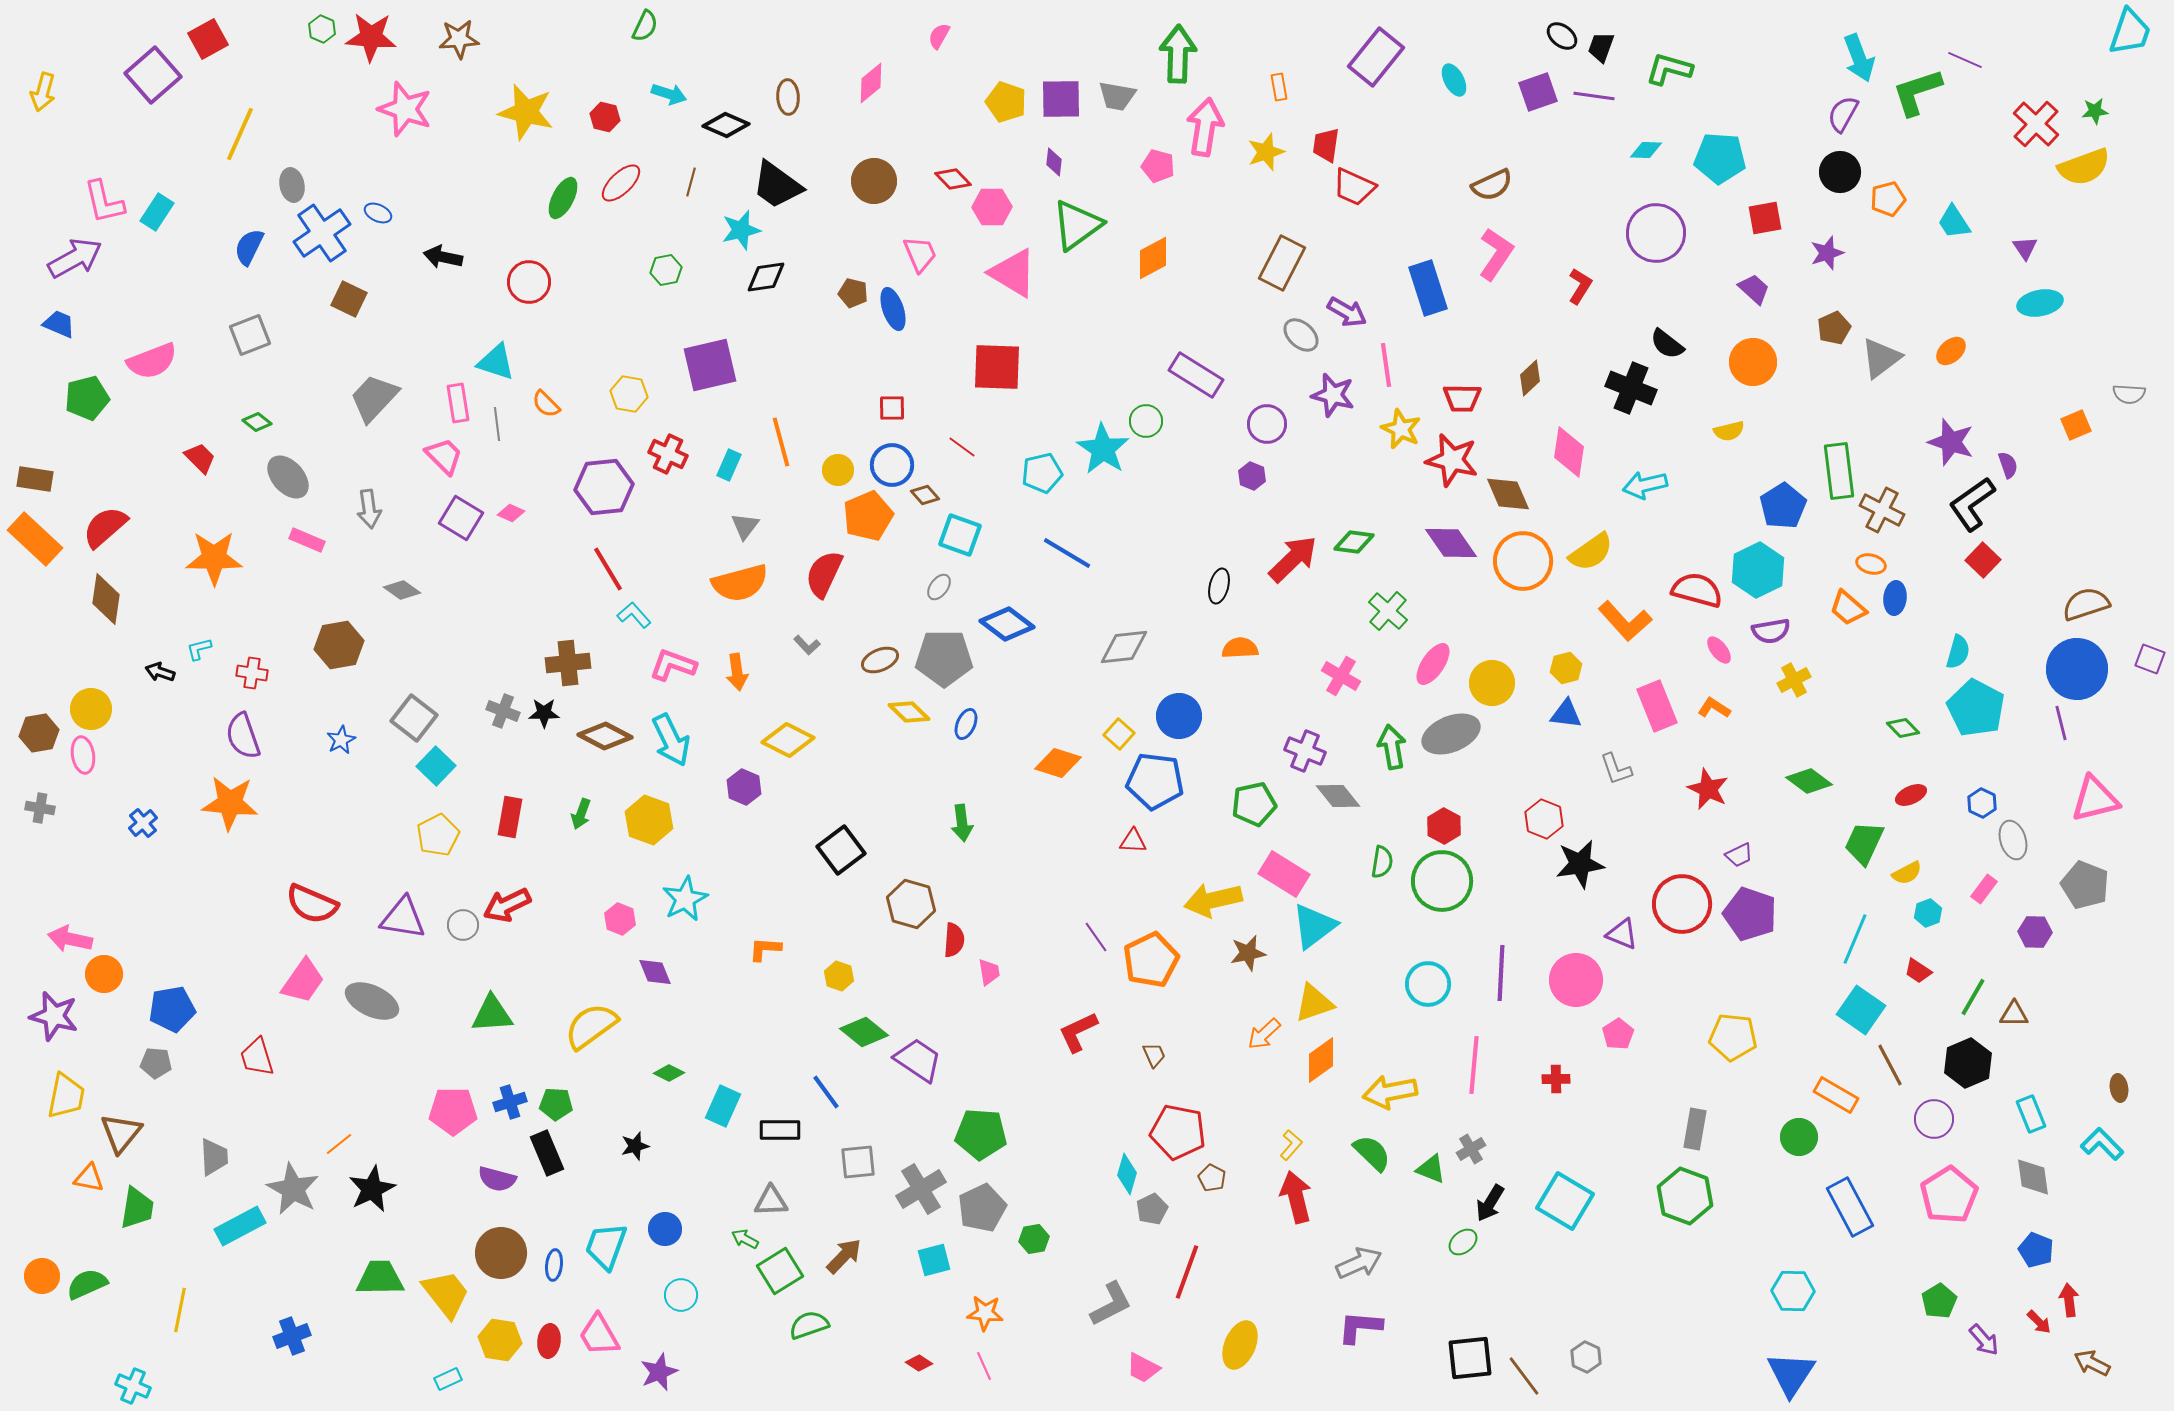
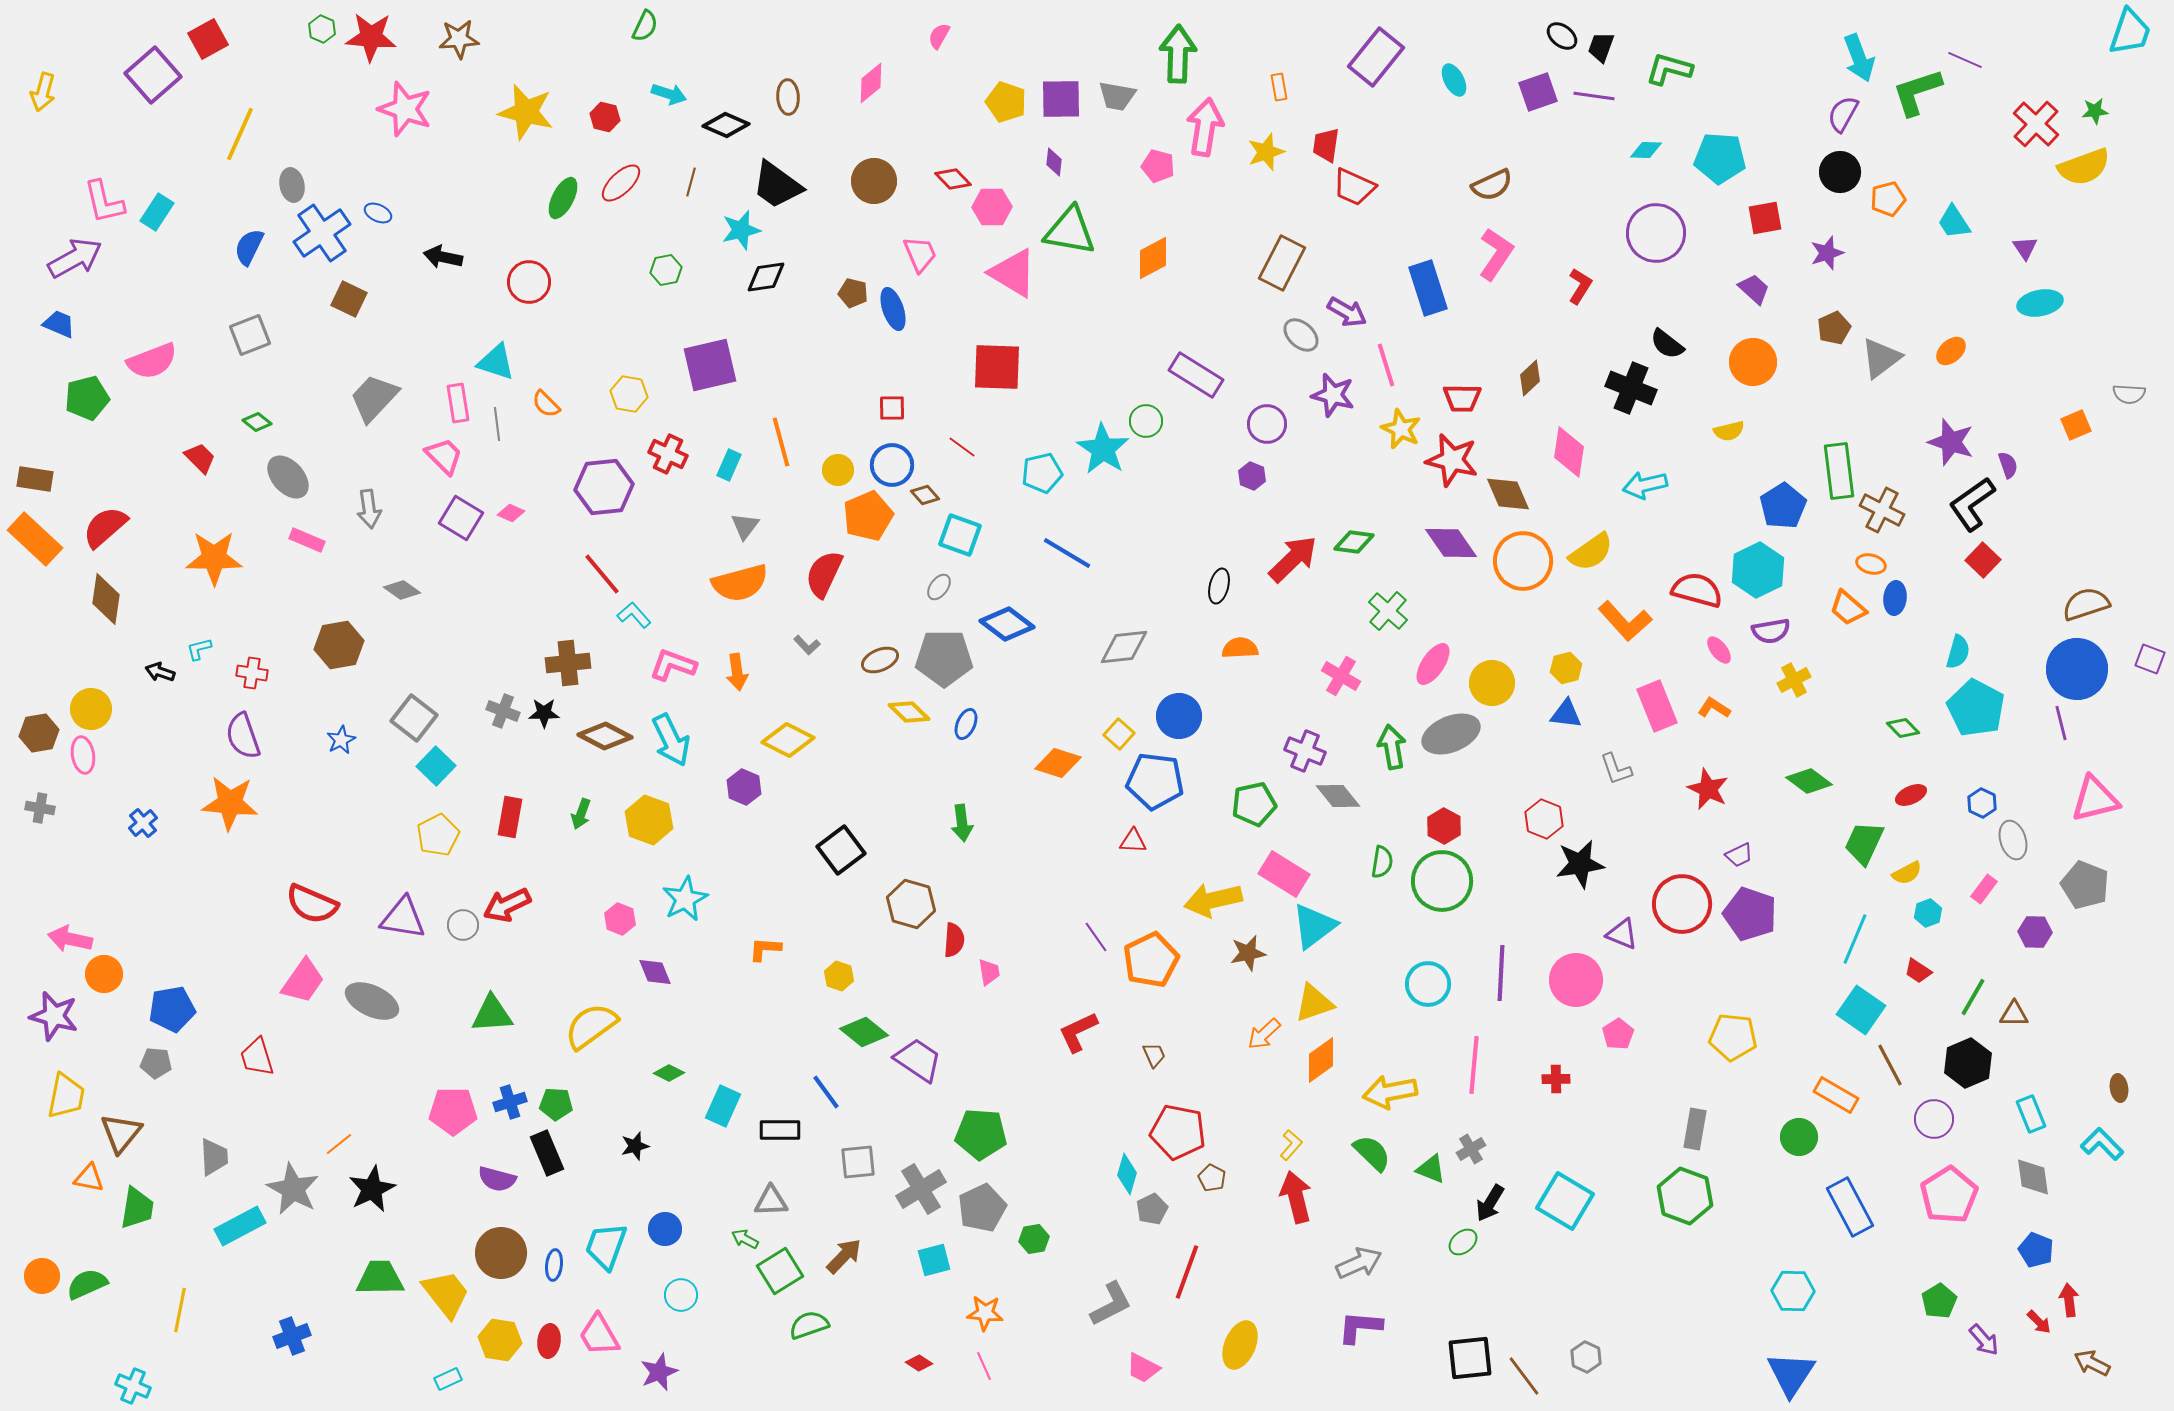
green triangle at (1077, 225): moved 7 px left, 6 px down; rotated 46 degrees clockwise
pink line at (1386, 365): rotated 9 degrees counterclockwise
red line at (608, 569): moved 6 px left, 5 px down; rotated 9 degrees counterclockwise
